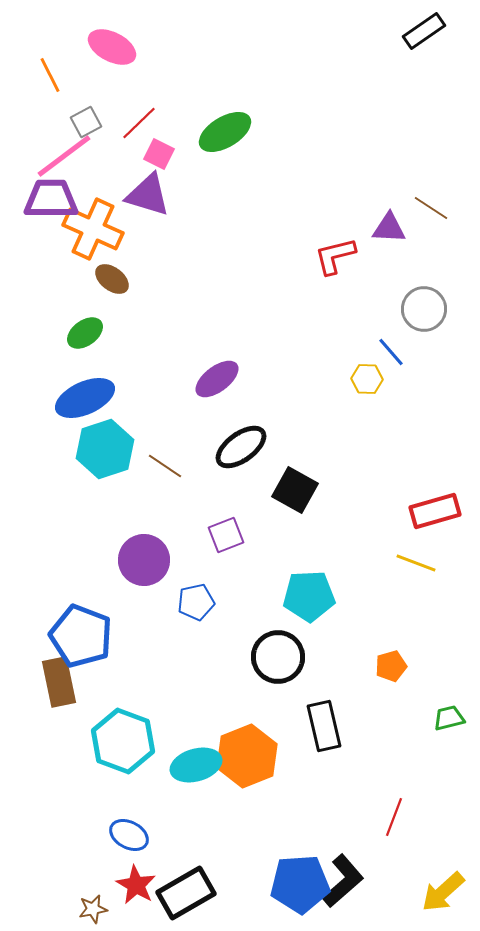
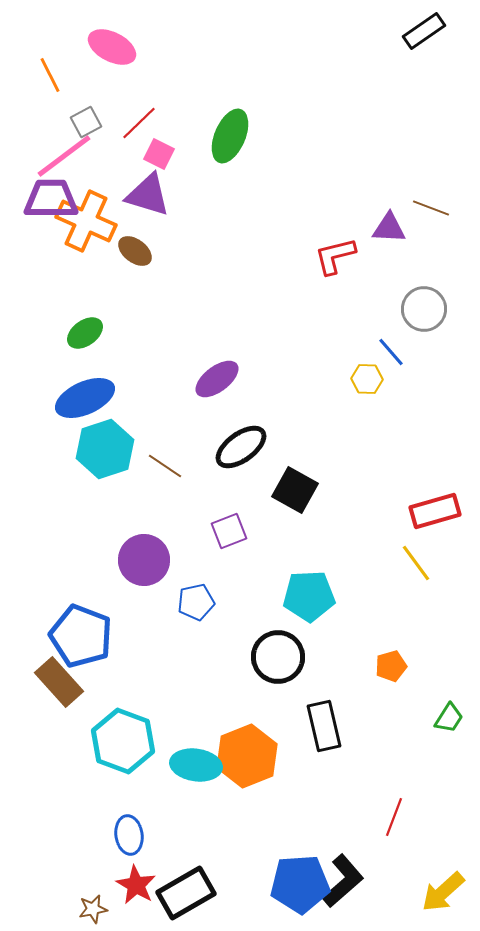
green ellipse at (225, 132): moved 5 px right, 4 px down; rotated 36 degrees counterclockwise
brown line at (431, 208): rotated 12 degrees counterclockwise
orange cross at (93, 229): moved 7 px left, 8 px up
brown ellipse at (112, 279): moved 23 px right, 28 px up
purple square at (226, 535): moved 3 px right, 4 px up
yellow line at (416, 563): rotated 33 degrees clockwise
brown rectangle at (59, 682): rotated 30 degrees counterclockwise
green trapezoid at (449, 718): rotated 136 degrees clockwise
cyan ellipse at (196, 765): rotated 24 degrees clockwise
blue ellipse at (129, 835): rotated 54 degrees clockwise
